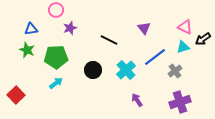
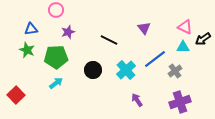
purple star: moved 2 px left, 4 px down
cyan triangle: rotated 16 degrees clockwise
blue line: moved 2 px down
